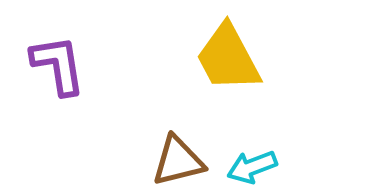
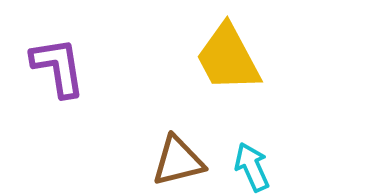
purple L-shape: moved 2 px down
cyan arrow: rotated 87 degrees clockwise
